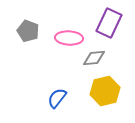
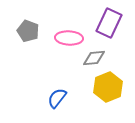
yellow hexagon: moved 3 px right, 4 px up; rotated 8 degrees counterclockwise
